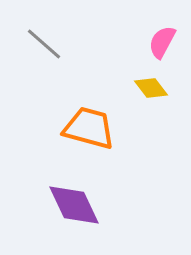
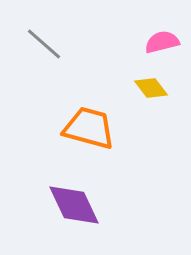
pink semicircle: rotated 48 degrees clockwise
